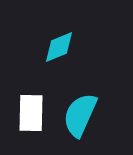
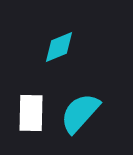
cyan semicircle: moved 2 px up; rotated 18 degrees clockwise
